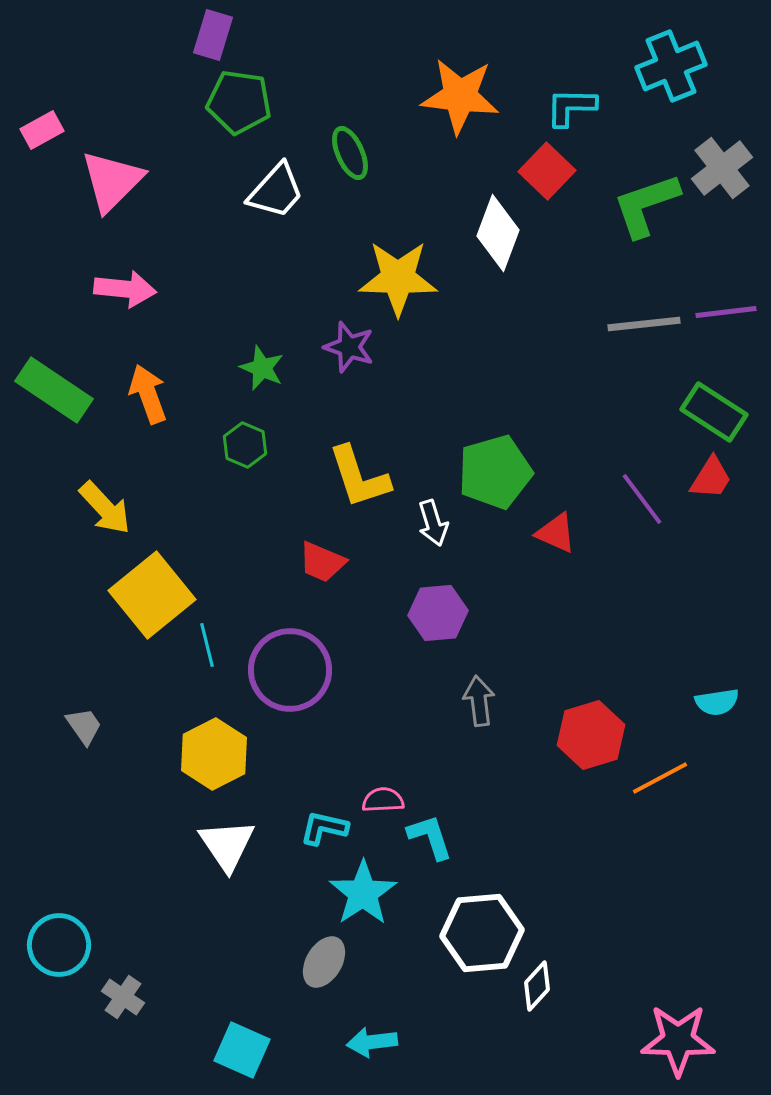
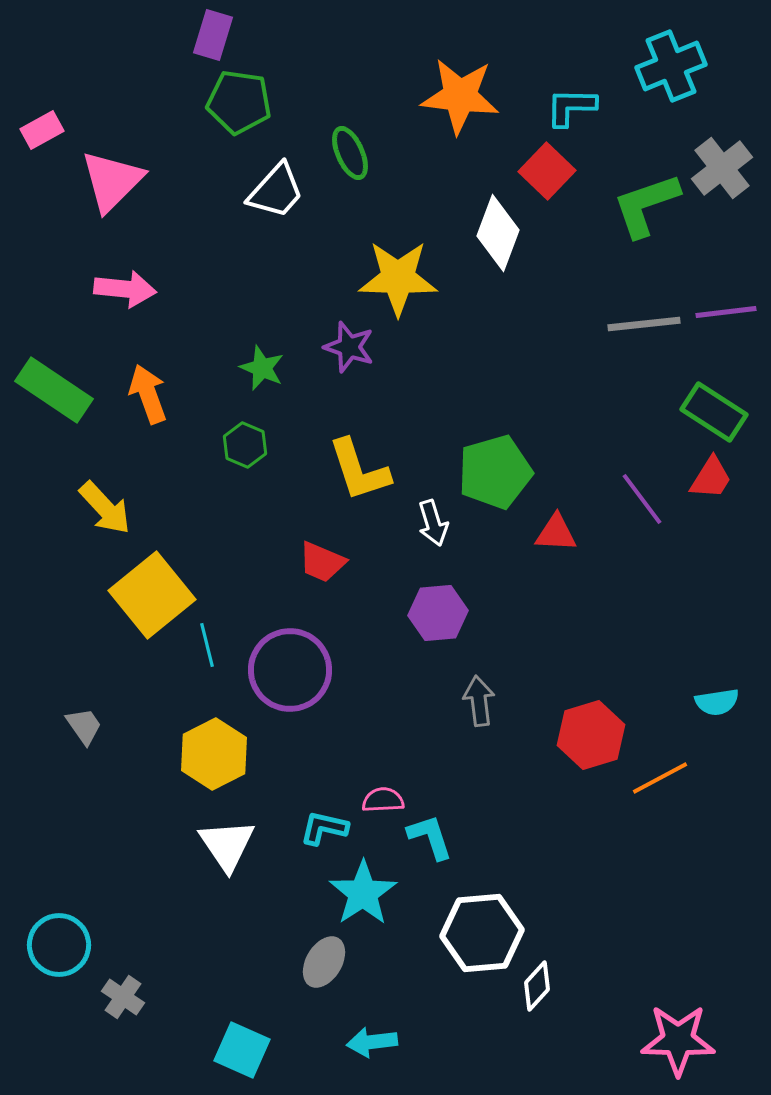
yellow L-shape at (359, 477): moved 7 px up
red triangle at (556, 533): rotated 21 degrees counterclockwise
